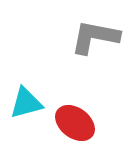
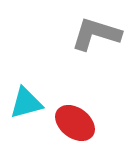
gray L-shape: moved 1 px right, 3 px up; rotated 6 degrees clockwise
